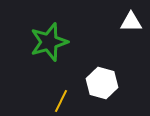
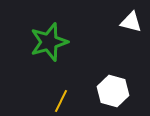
white triangle: rotated 15 degrees clockwise
white hexagon: moved 11 px right, 8 px down
